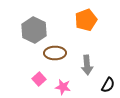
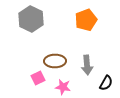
gray hexagon: moved 3 px left, 11 px up
brown ellipse: moved 8 px down
pink square: moved 1 px left, 1 px up; rotated 16 degrees clockwise
black semicircle: moved 2 px left, 2 px up
